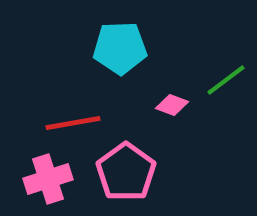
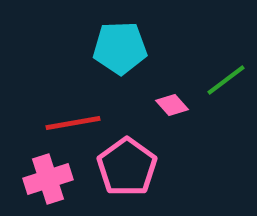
pink diamond: rotated 28 degrees clockwise
pink pentagon: moved 1 px right, 5 px up
